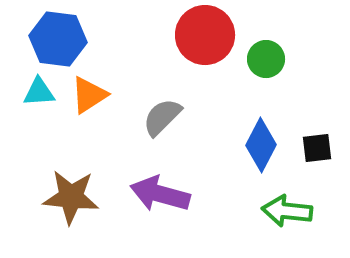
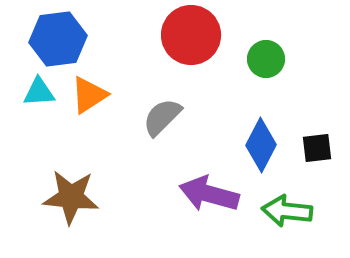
red circle: moved 14 px left
blue hexagon: rotated 14 degrees counterclockwise
purple arrow: moved 49 px right
